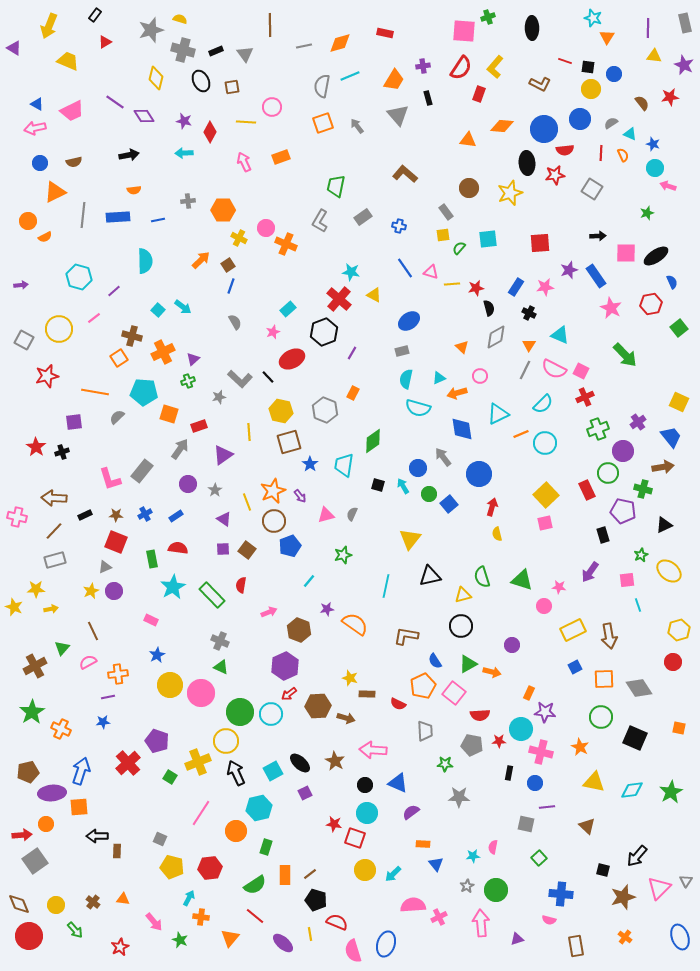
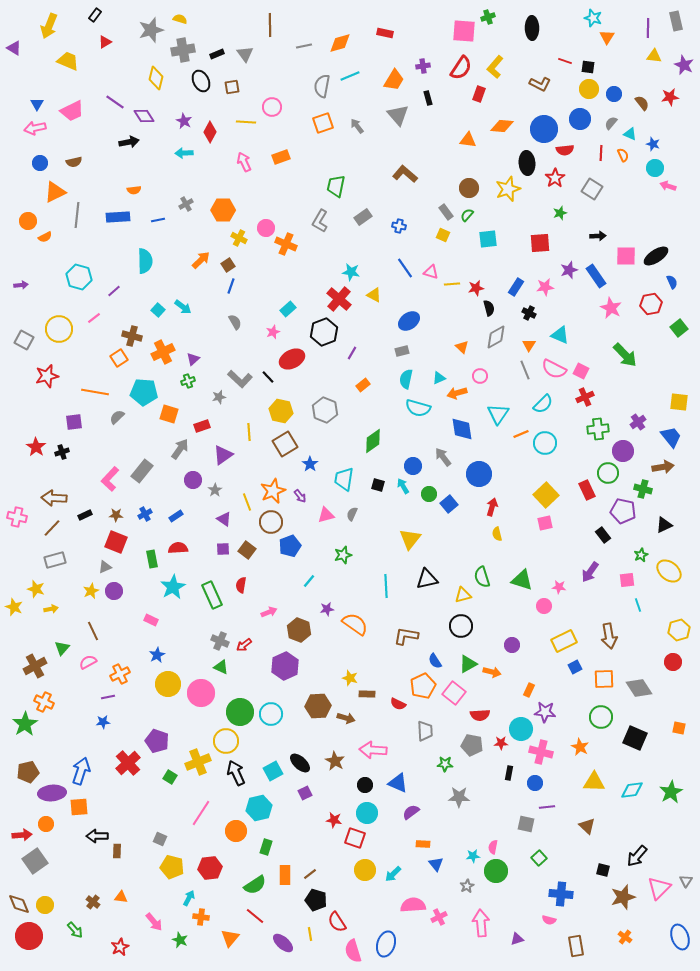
gray rectangle at (685, 23): moved 9 px left, 2 px up
gray cross at (183, 50): rotated 25 degrees counterclockwise
black rectangle at (216, 51): moved 1 px right, 3 px down
blue circle at (614, 74): moved 20 px down
yellow circle at (591, 89): moved 2 px left
blue triangle at (37, 104): rotated 32 degrees clockwise
purple star at (184, 121): rotated 14 degrees clockwise
gray semicircle at (611, 123): rotated 16 degrees counterclockwise
black arrow at (129, 155): moved 13 px up
red star at (555, 175): moved 3 px down; rotated 24 degrees counterclockwise
yellow star at (510, 193): moved 2 px left, 4 px up
gray cross at (188, 201): moved 2 px left, 3 px down; rotated 24 degrees counterclockwise
green star at (647, 213): moved 87 px left
gray line at (83, 215): moved 6 px left
yellow square at (443, 235): rotated 32 degrees clockwise
green semicircle at (459, 248): moved 8 px right, 33 px up
pink square at (626, 253): moved 3 px down
gray line at (525, 370): rotated 48 degrees counterclockwise
orange rectangle at (353, 393): moved 10 px right, 8 px up; rotated 24 degrees clockwise
yellow square at (679, 402): rotated 18 degrees counterclockwise
cyan triangle at (498, 414): rotated 30 degrees counterclockwise
red rectangle at (199, 426): moved 3 px right
green cross at (598, 429): rotated 15 degrees clockwise
brown square at (289, 442): moved 4 px left, 2 px down; rotated 15 degrees counterclockwise
cyan trapezoid at (344, 465): moved 14 px down
blue circle at (418, 468): moved 5 px left, 2 px up
pink L-shape at (110, 479): rotated 60 degrees clockwise
purple circle at (188, 484): moved 5 px right, 4 px up
brown circle at (274, 521): moved 3 px left, 1 px down
brown line at (54, 531): moved 2 px left, 3 px up
black rectangle at (603, 535): rotated 21 degrees counterclockwise
red semicircle at (178, 548): rotated 12 degrees counterclockwise
black triangle at (430, 576): moved 3 px left, 3 px down
cyan line at (386, 586): rotated 15 degrees counterclockwise
yellow star at (36, 589): rotated 18 degrees clockwise
green rectangle at (212, 595): rotated 20 degrees clockwise
yellow rectangle at (573, 630): moved 9 px left, 11 px down
orange cross at (118, 674): moved 2 px right; rotated 18 degrees counterclockwise
yellow circle at (170, 685): moved 2 px left, 1 px up
orange rectangle at (529, 693): moved 3 px up
red arrow at (289, 694): moved 45 px left, 49 px up
green star at (32, 712): moved 7 px left, 12 px down
orange cross at (61, 729): moved 17 px left, 27 px up
red star at (499, 741): moved 2 px right, 2 px down
yellow triangle at (594, 782): rotated 10 degrees counterclockwise
red star at (334, 824): moved 4 px up
green circle at (496, 890): moved 19 px up
orange triangle at (123, 899): moved 2 px left, 2 px up
yellow circle at (56, 905): moved 11 px left
red semicircle at (337, 922): rotated 145 degrees counterclockwise
